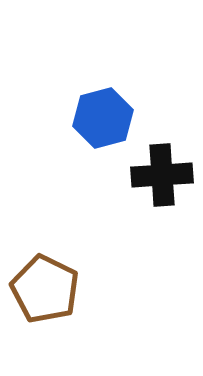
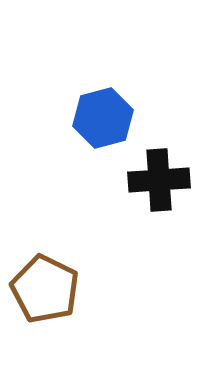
black cross: moved 3 px left, 5 px down
